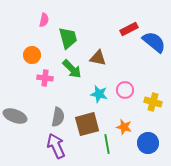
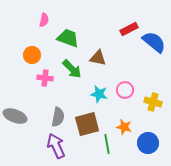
green trapezoid: rotated 55 degrees counterclockwise
